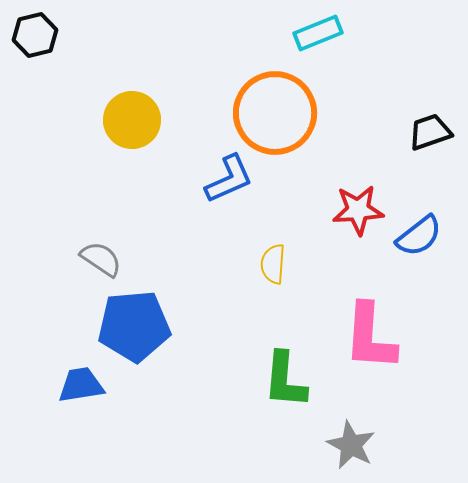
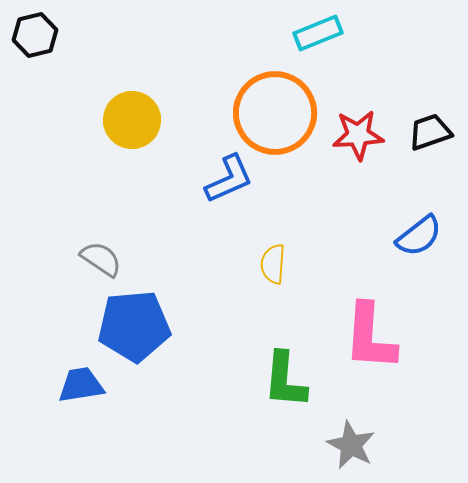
red star: moved 75 px up
